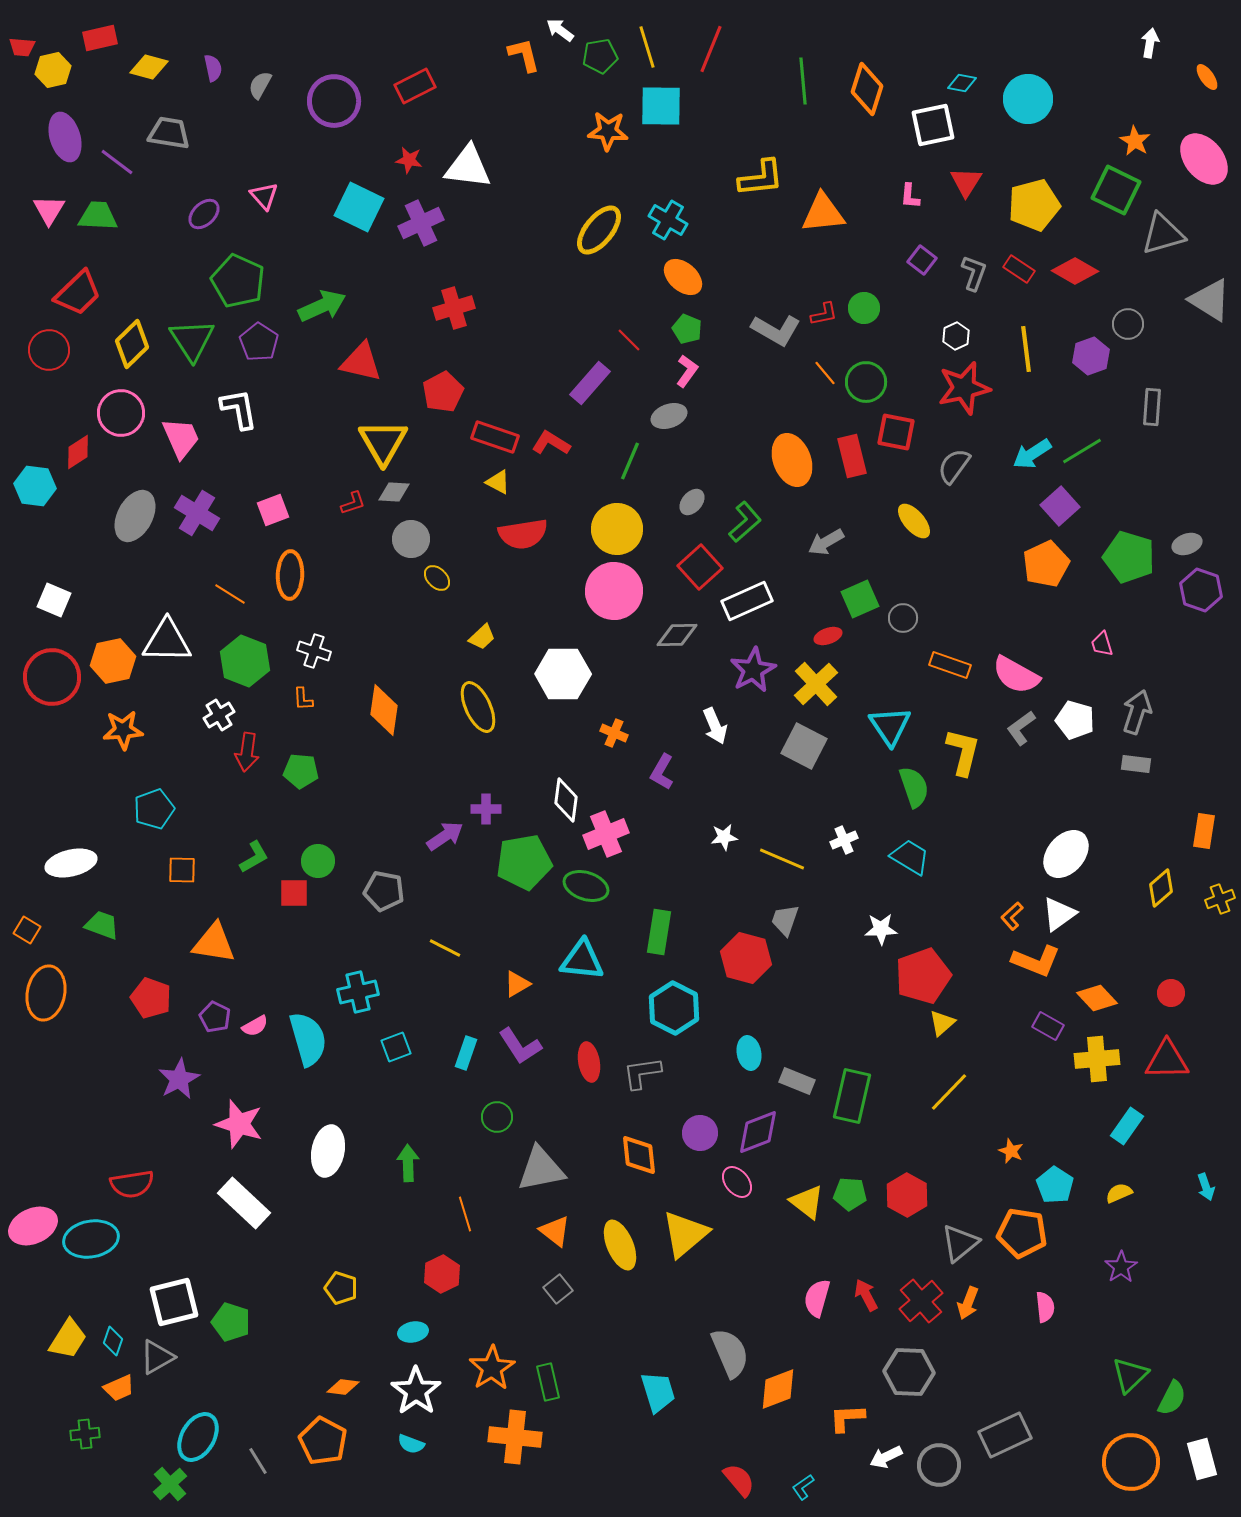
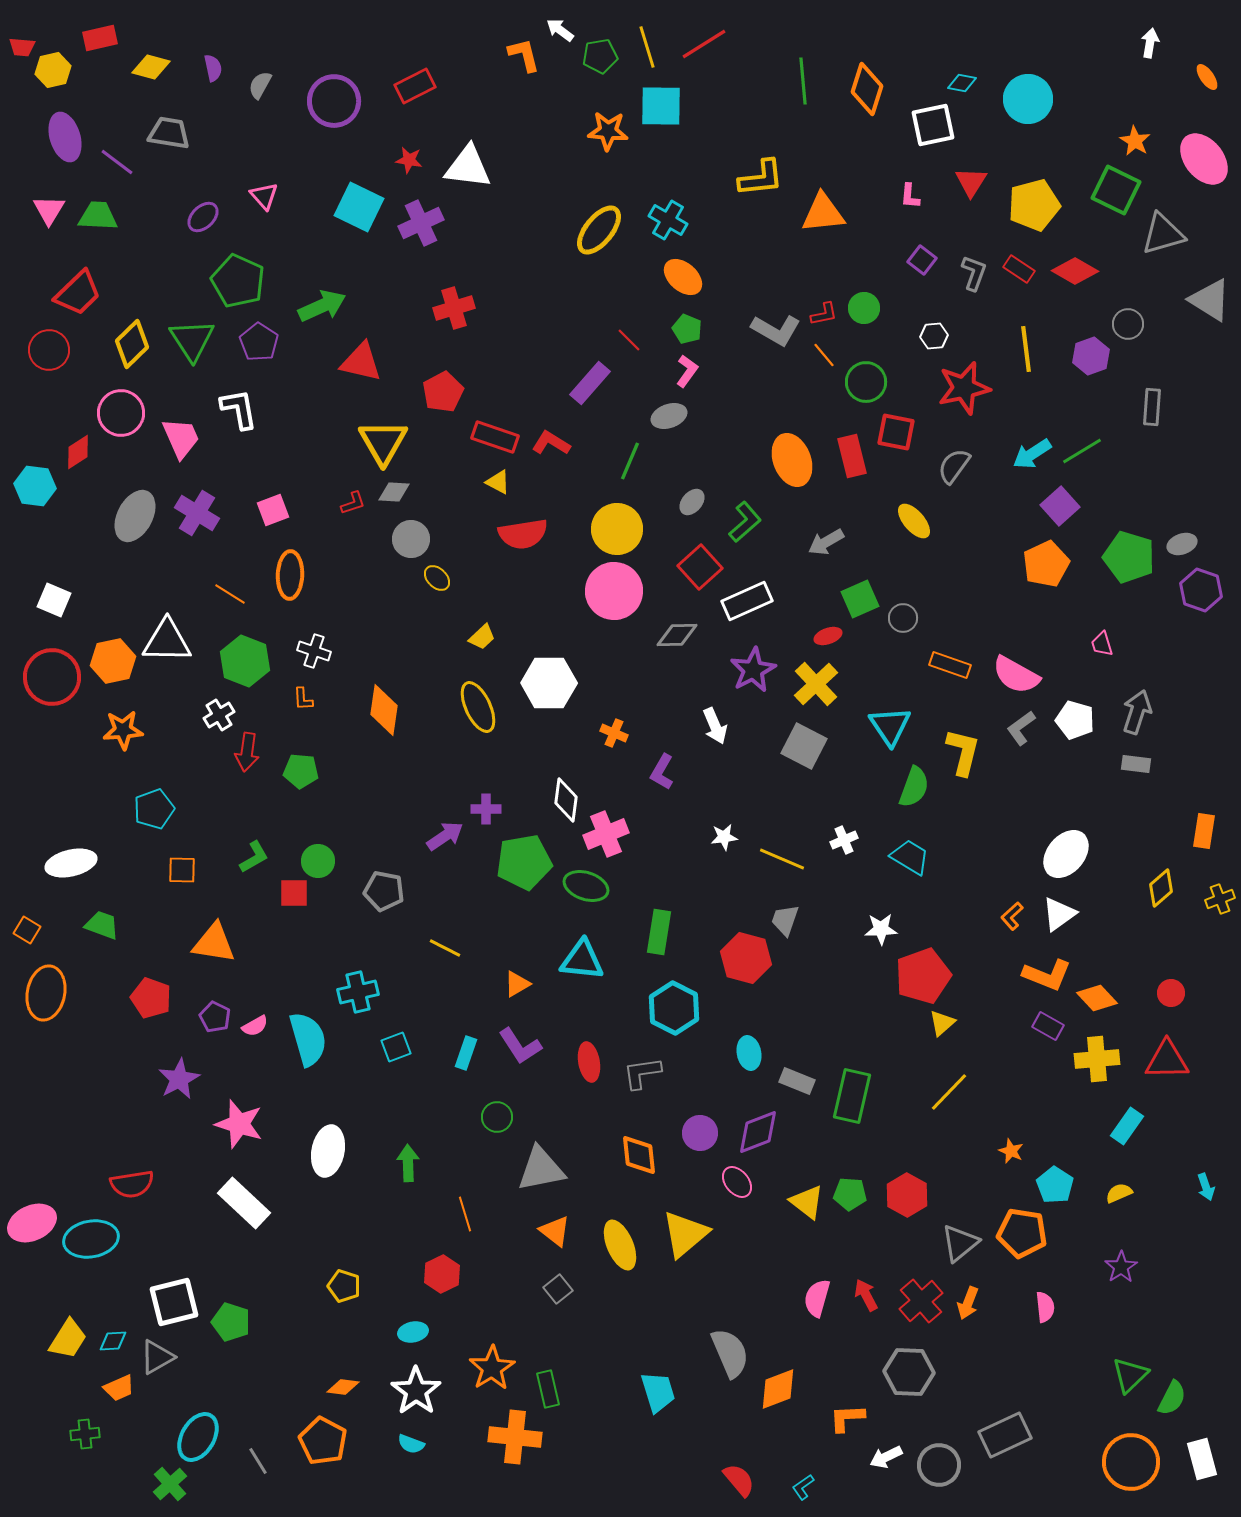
red line at (711, 49): moved 7 px left, 5 px up; rotated 36 degrees clockwise
yellow diamond at (149, 67): moved 2 px right
red triangle at (966, 182): moved 5 px right
purple ellipse at (204, 214): moved 1 px left, 3 px down
white hexagon at (956, 336): moved 22 px left; rotated 20 degrees clockwise
orange line at (825, 373): moved 1 px left, 18 px up
gray ellipse at (1187, 544): moved 5 px left
white hexagon at (563, 674): moved 14 px left, 9 px down
green semicircle at (914, 787): rotated 39 degrees clockwise
orange L-shape at (1036, 961): moved 11 px right, 14 px down
pink ellipse at (33, 1226): moved 1 px left, 3 px up
yellow pentagon at (341, 1288): moved 3 px right, 2 px up
cyan diamond at (113, 1341): rotated 68 degrees clockwise
green rectangle at (548, 1382): moved 7 px down
